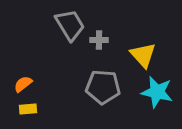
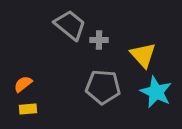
gray trapezoid: rotated 20 degrees counterclockwise
cyan star: moved 1 px left; rotated 12 degrees clockwise
